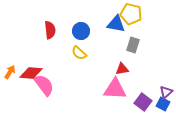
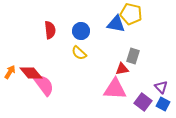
gray rectangle: moved 11 px down
red diamond: rotated 45 degrees clockwise
purple triangle: moved 5 px left, 5 px up; rotated 32 degrees counterclockwise
